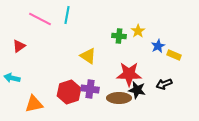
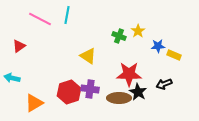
green cross: rotated 16 degrees clockwise
blue star: rotated 24 degrees clockwise
black star: moved 1 px right, 2 px down; rotated 18 degrees clockwise
orange triangle: moved 1 px up; rotated 18 degrees counterclockwise
